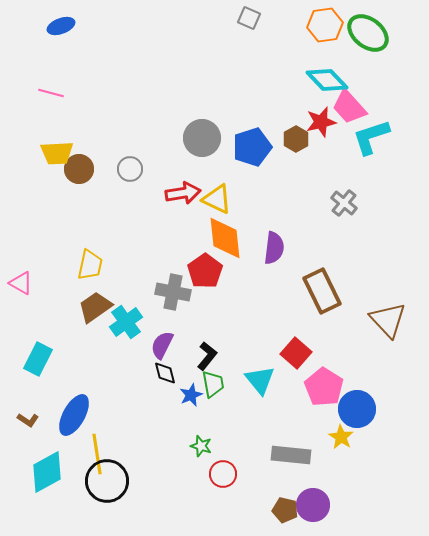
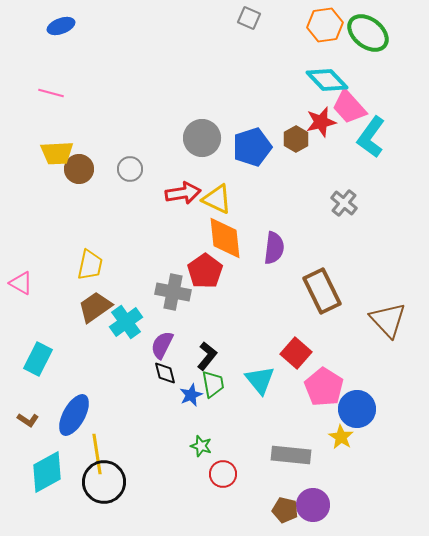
cyan L-shape at (371, 137): rotated 36 degrees counterclockwise
black circle at (107, 481): moved 3 px left, 1 px down
